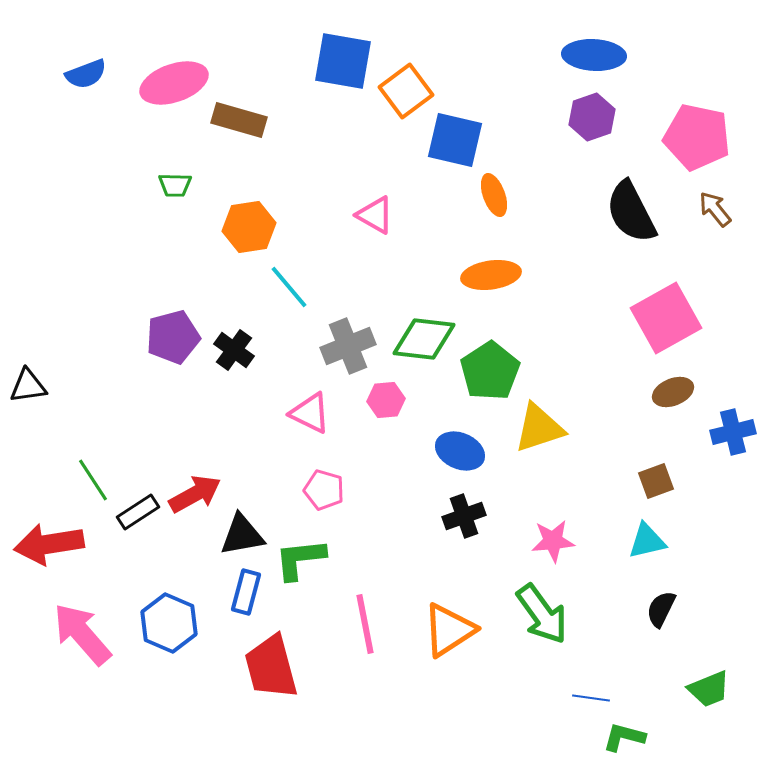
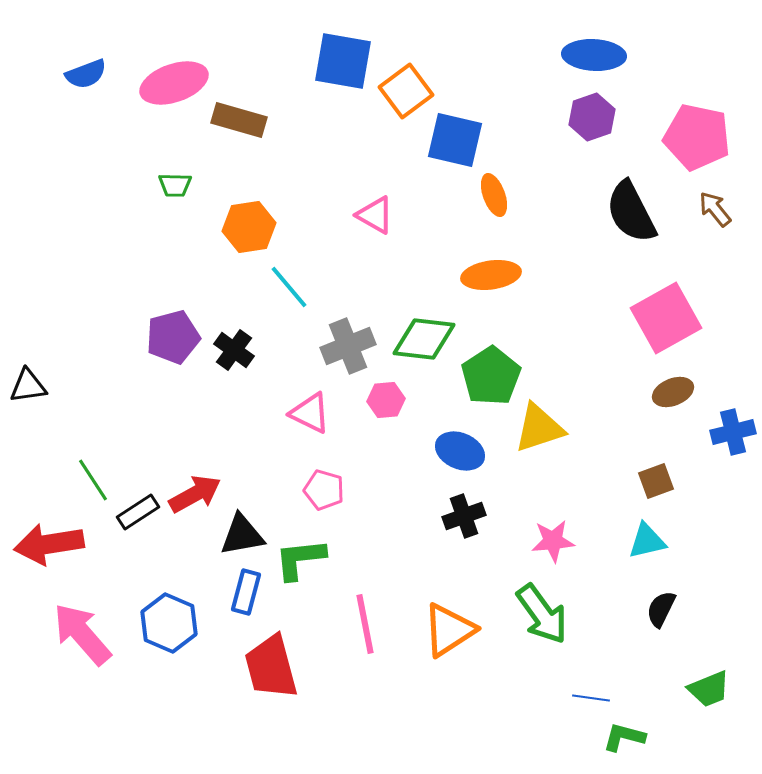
green pentagon at (490, 371): moved 1 px right, 5 px down
